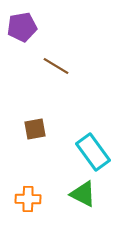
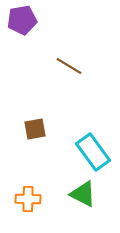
purple pentagon: moved 7 px up
brown line: moved 13 px right
